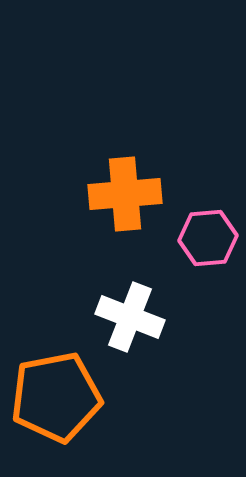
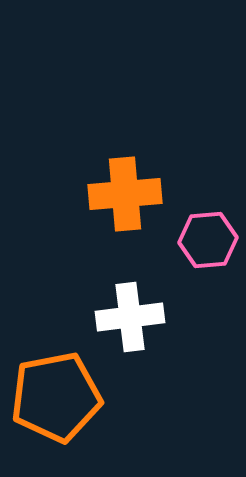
pink hexagon: moved 2 px down
white cross: rotated 28 degrees counterclockwise
